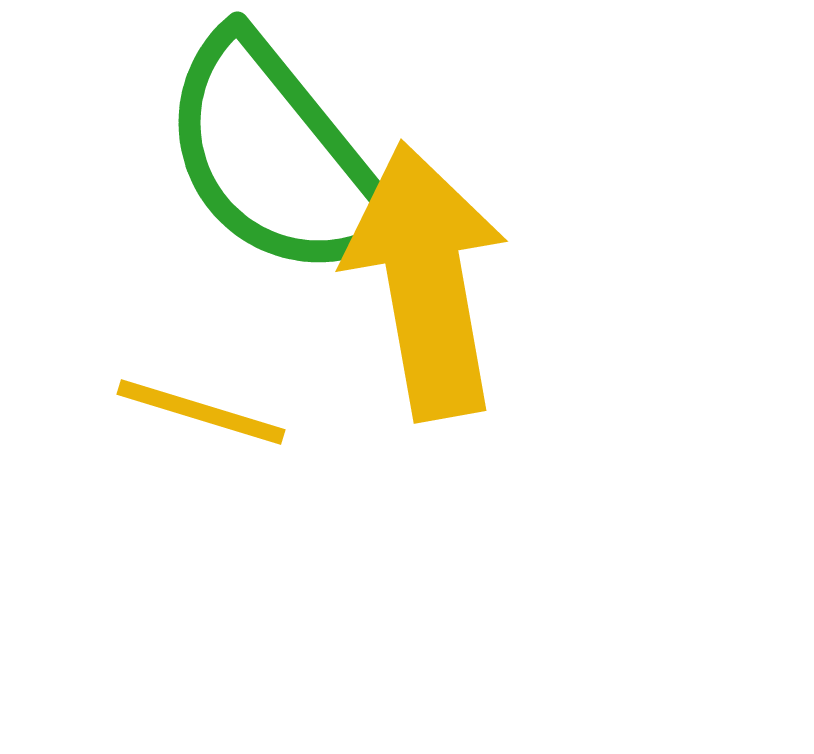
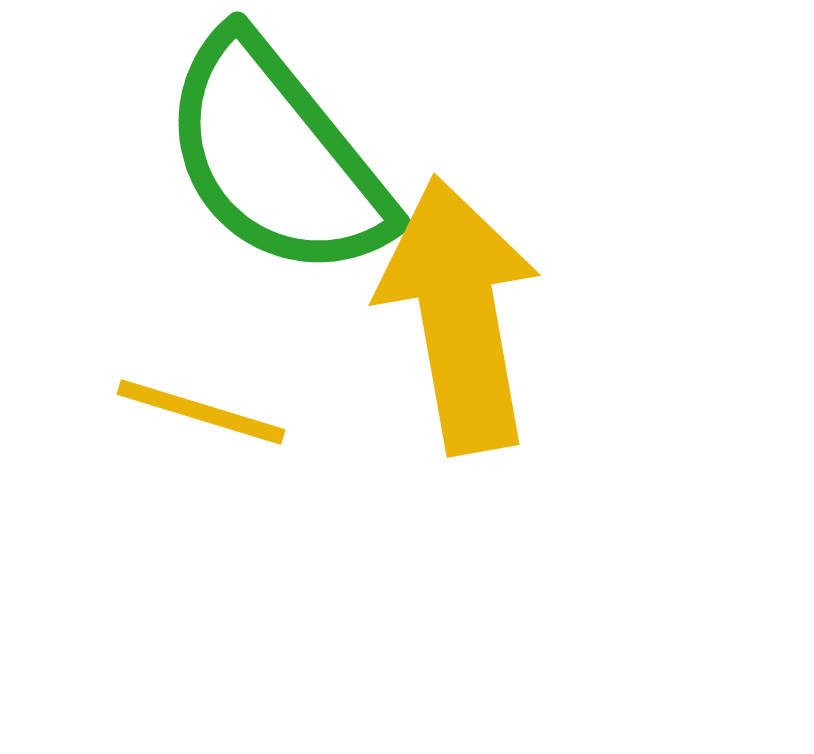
yellow arrow: moved 33 px right, 34 px down
